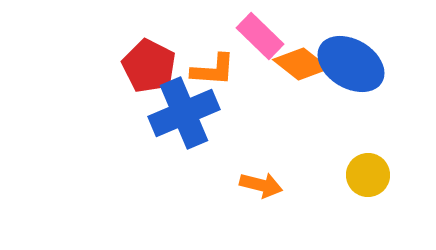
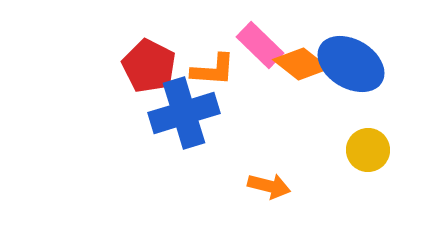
pink rectangle: moved 9 px down
blue cross: rotated 6 degrees clockwise
yellow circle: moved 25 px up
orange arrow: moved 8 px right, 1 px down
